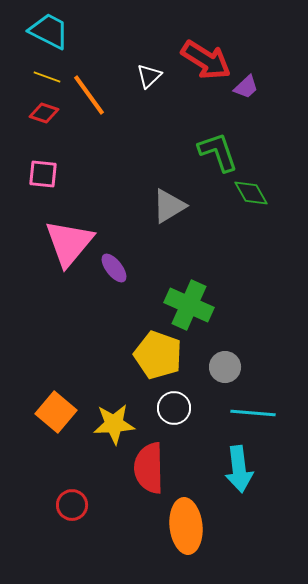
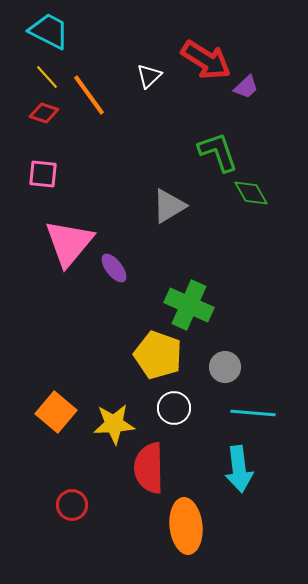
yellow line: rotated 28 degrees clockwise
